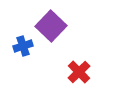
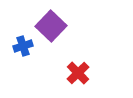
red cross: moved 1 px left, 1 px down
